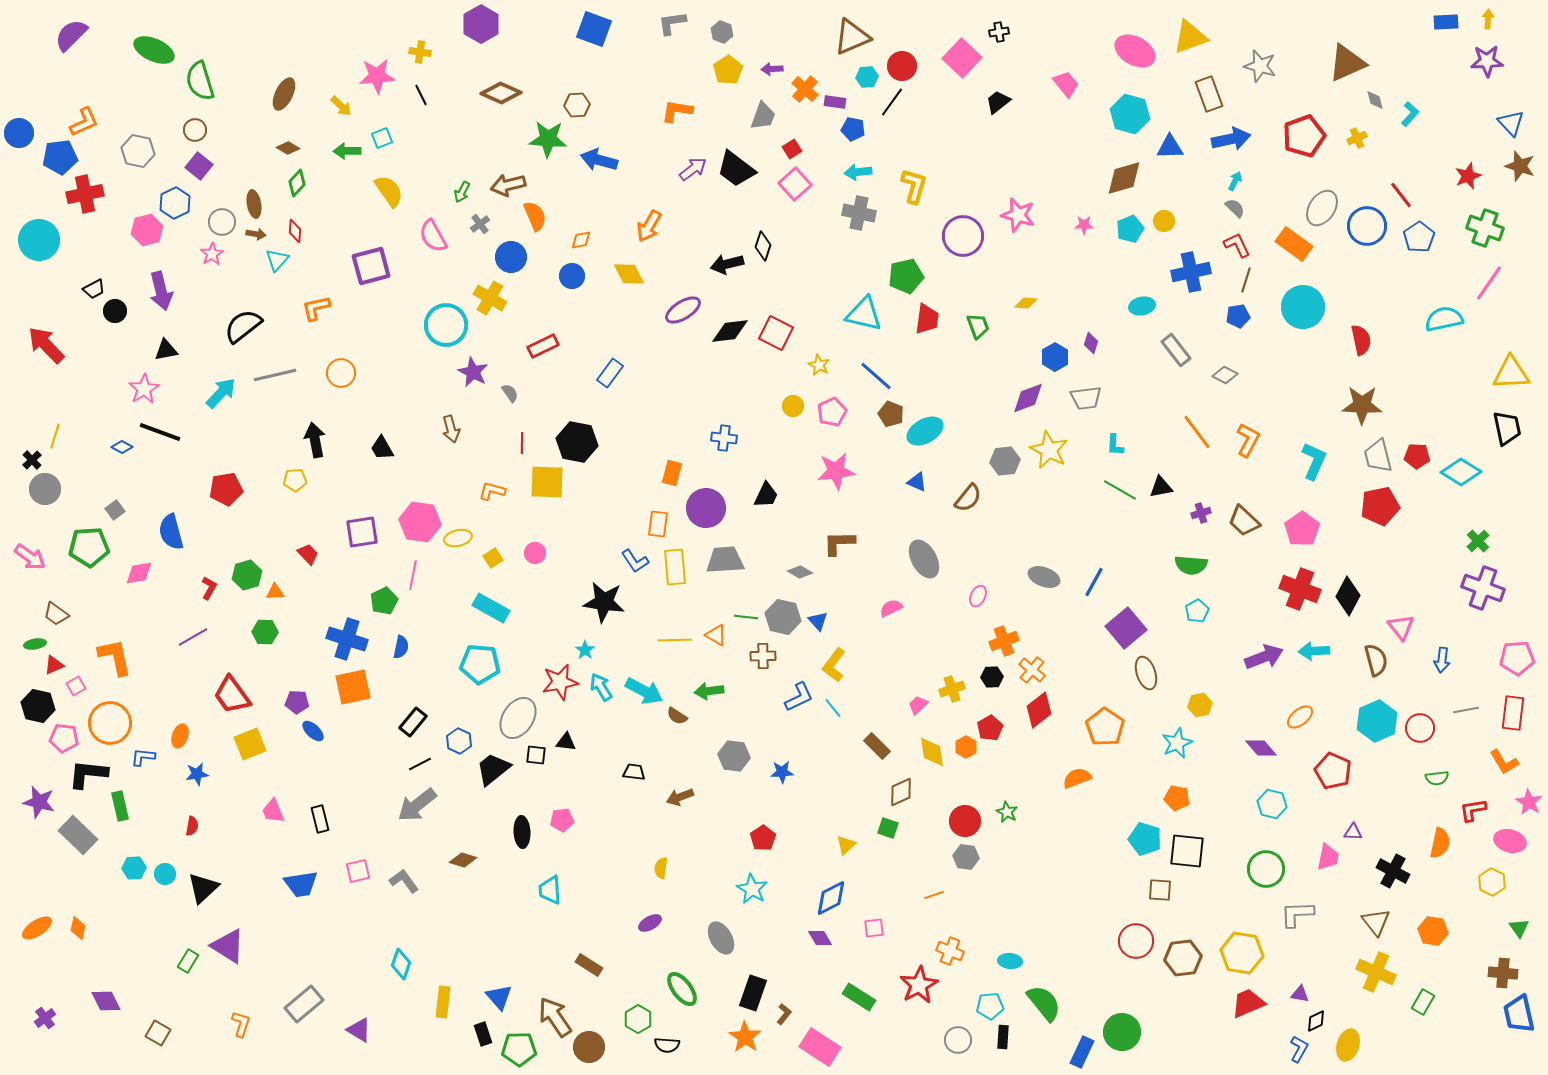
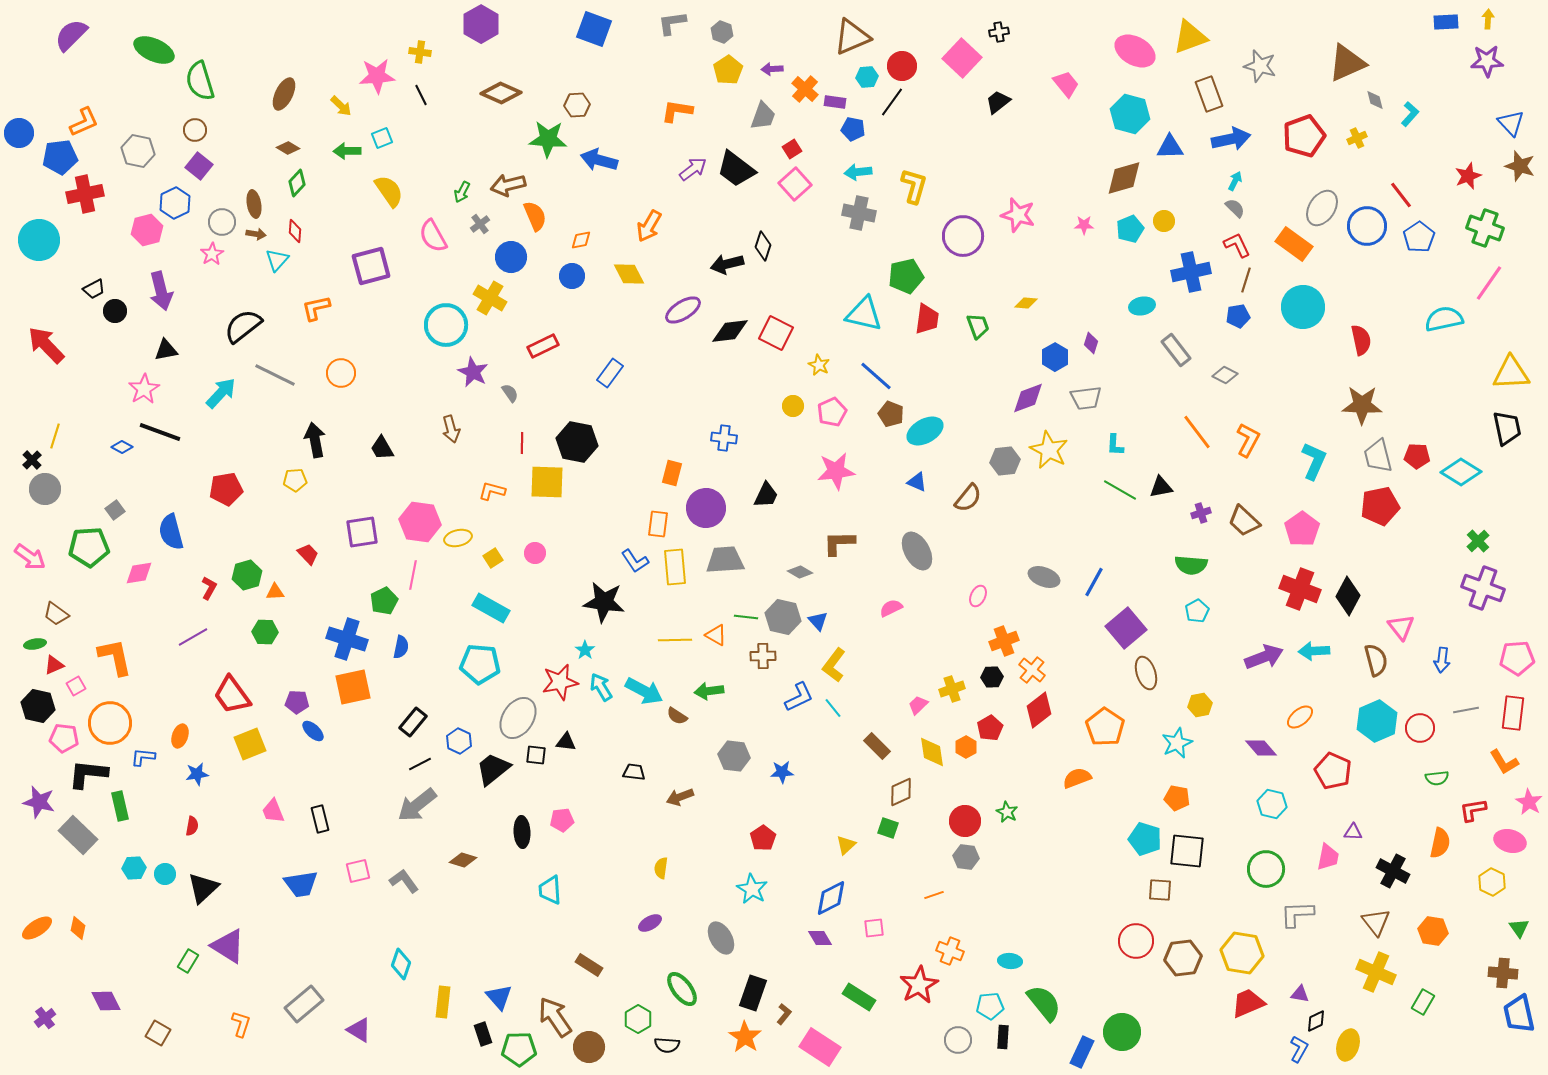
gray line at (275, 375): rotated 39 degrees clockwise
gray ellipse at (924, 559): moved 7 px left, 8 px up
